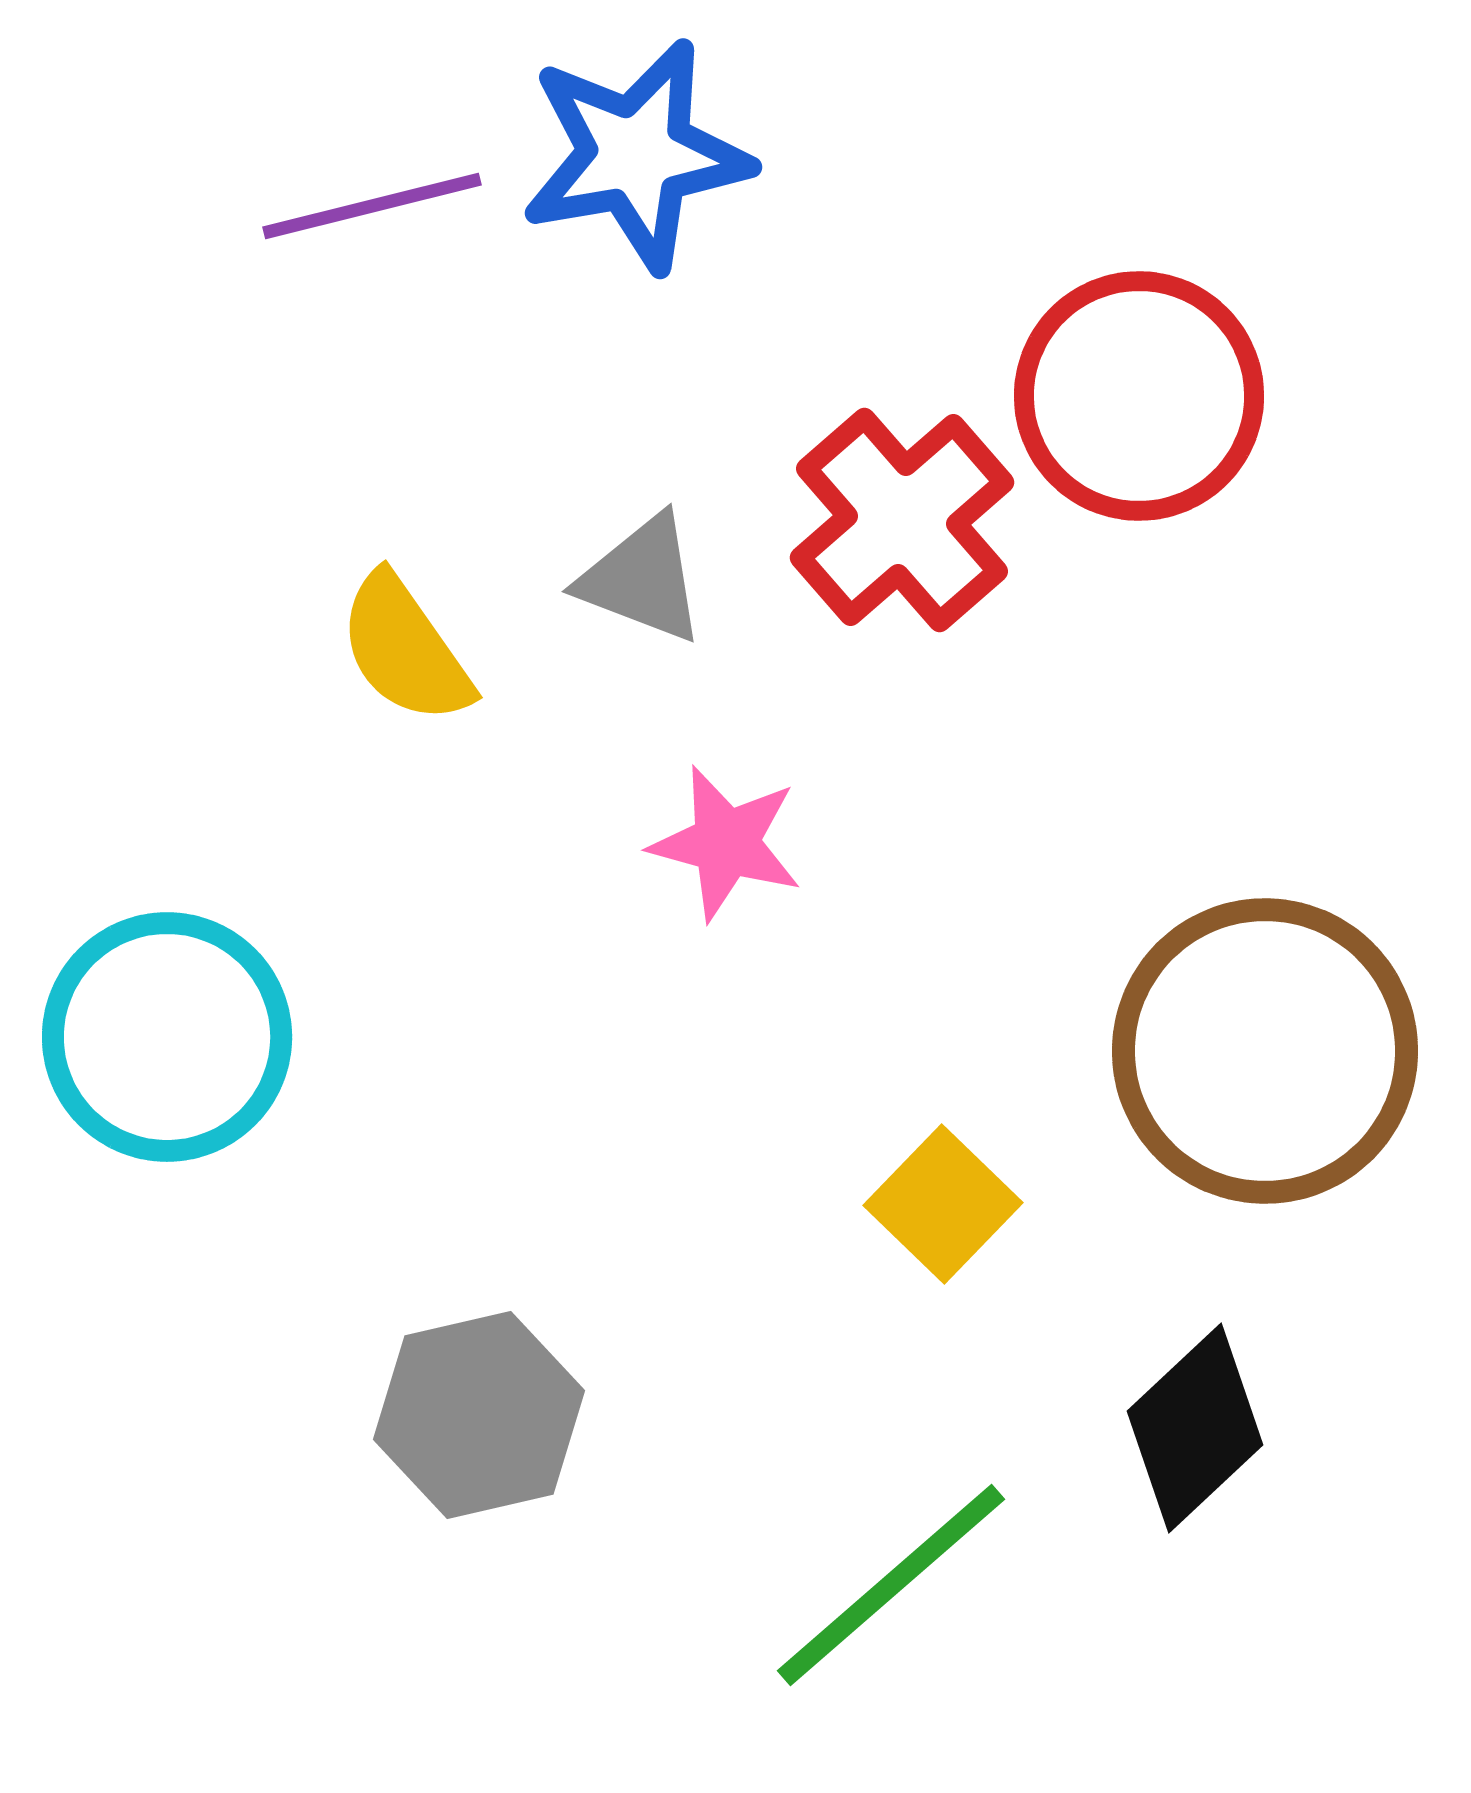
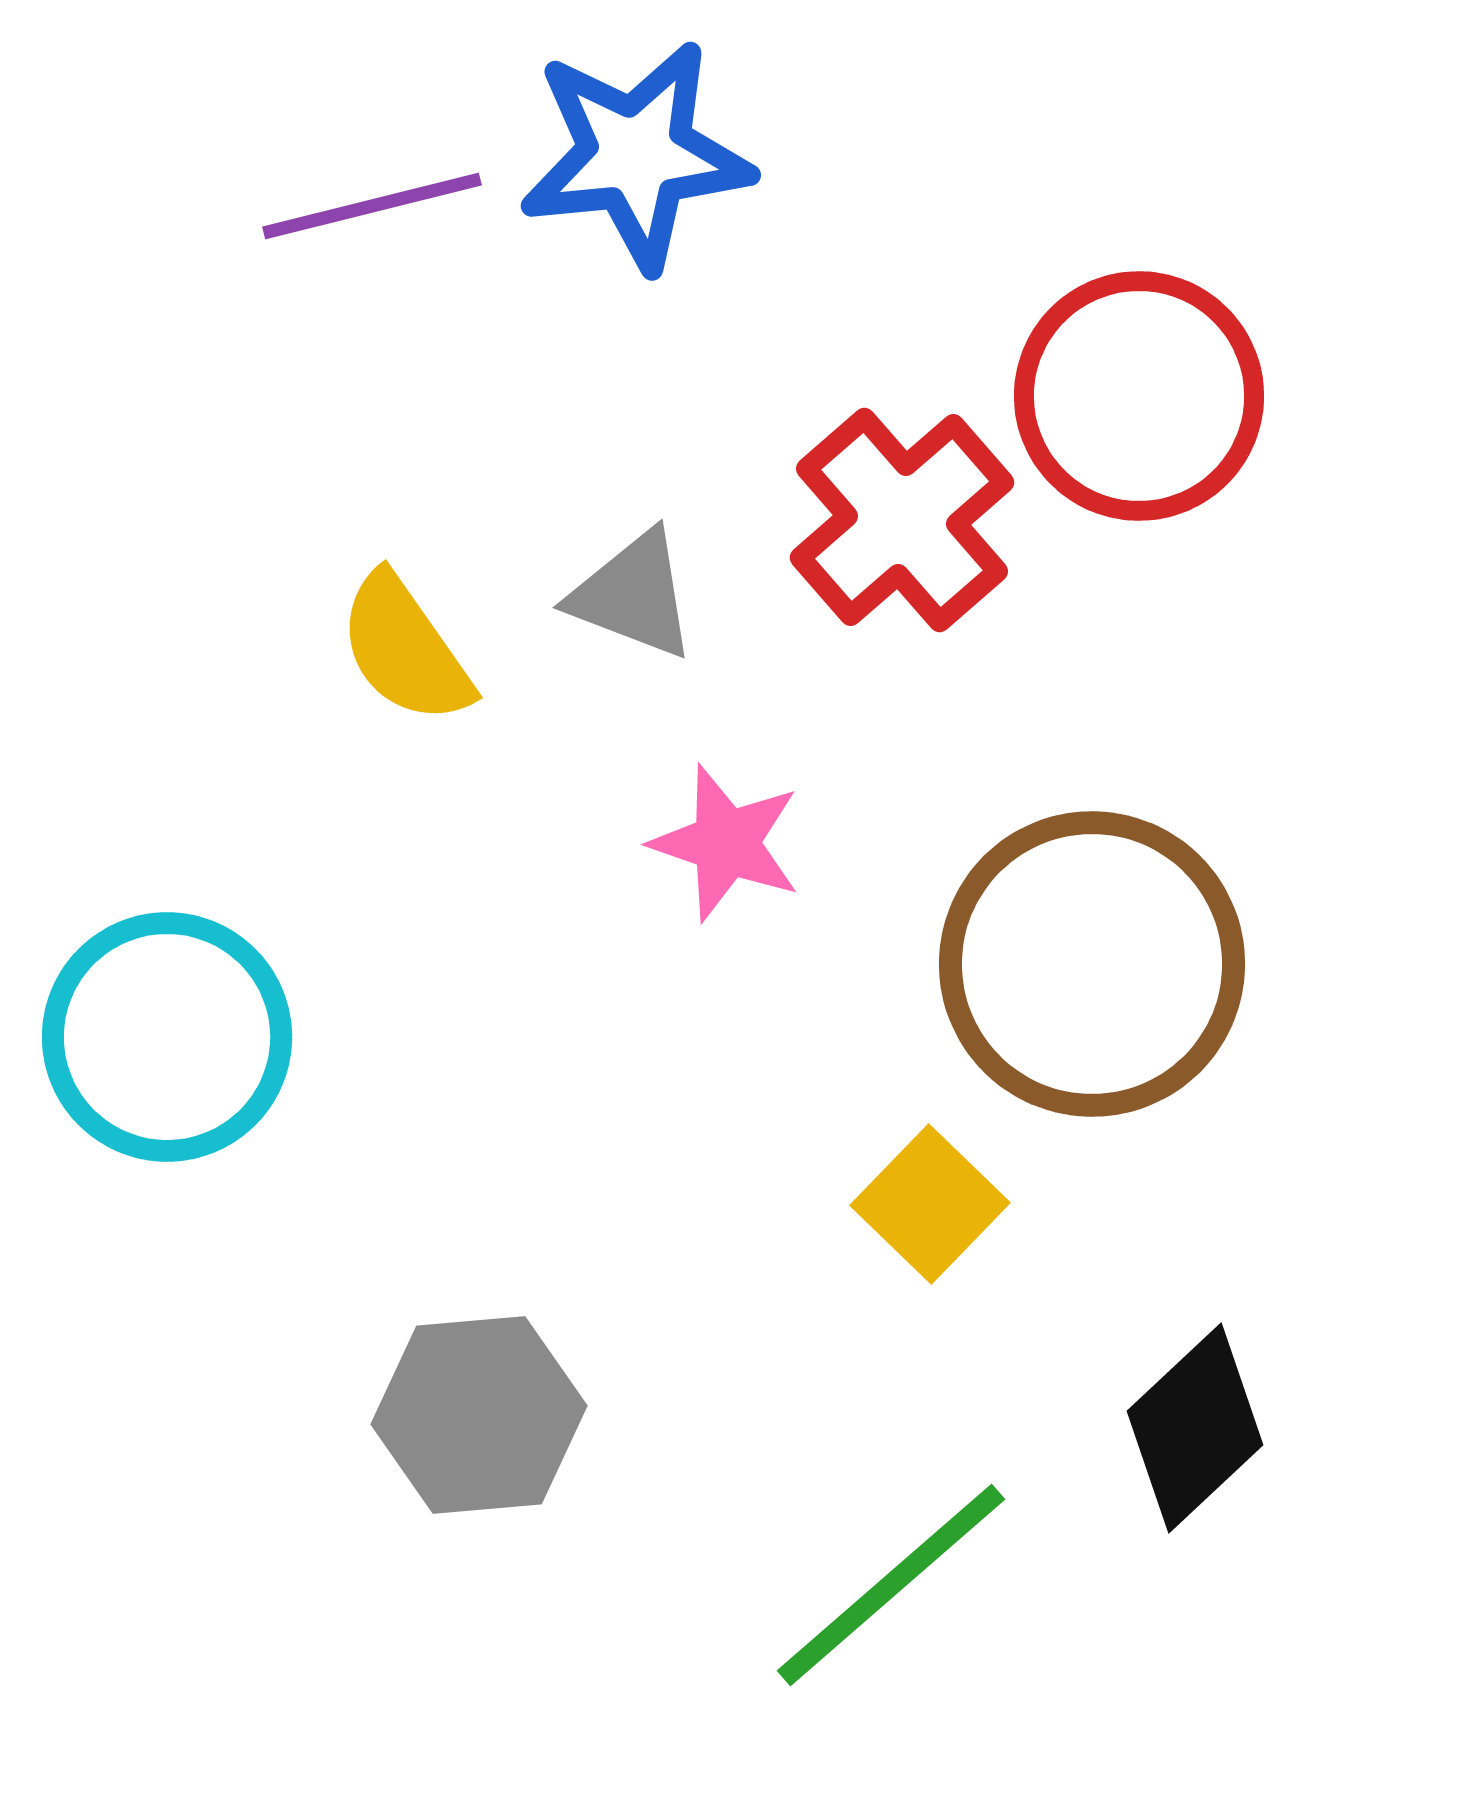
blue star: rotated 4 degrees clockwise
gray triangle: moved 9 px left, 16 px down
pink star: rotated 4 degrees clockwise
brown circle: moved 173 px left, 87 px up
yellow square: moved 13 px left
gray hexagon: rotated 8 degrees clockwise
